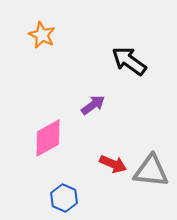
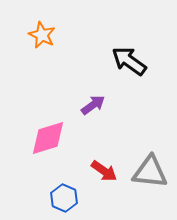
pink diamond: rotated 12 degrees clockwise
red arrow: moved 9 px left, 7 px down; rotated 12 degrees clockwise
gray triangle: moved 1 px left, 1 px down
